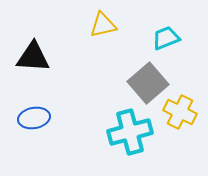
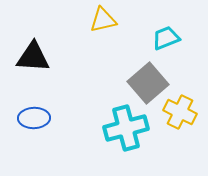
yellow triangle: moved 5 px up
blue ellipse: rotated 8 degrees clockwise
cyan cross: moved 4 px left, 4 px up
